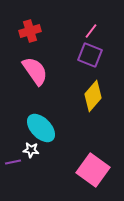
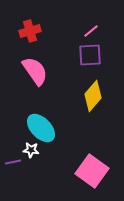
pink line: rotated 14 degrees clockwise
purple square: rotated 25 degrees counterclockwise
pink square: moved 1 px left, 1 px down
